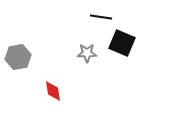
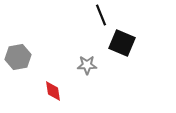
black line: moved 2 px up; rotated 60 degrees clockwise
gray star: moved 12 px down
